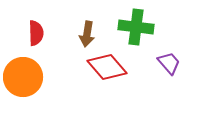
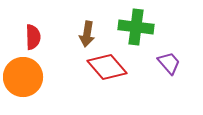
red semicircle: moved 3 px left, 4 px down
